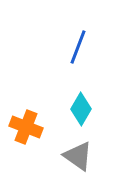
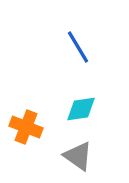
blue line: rotated 52 degrees counterclockwise
cyan diamond: rotated 52 degrees clockwise
